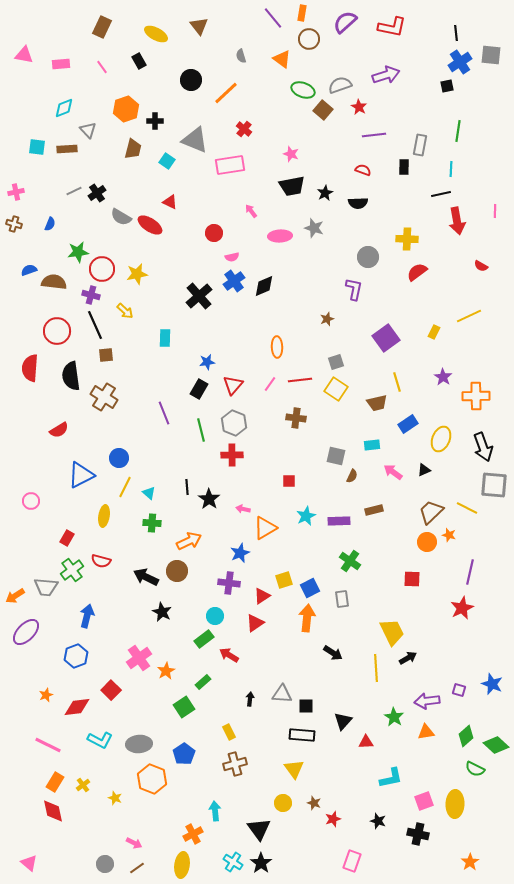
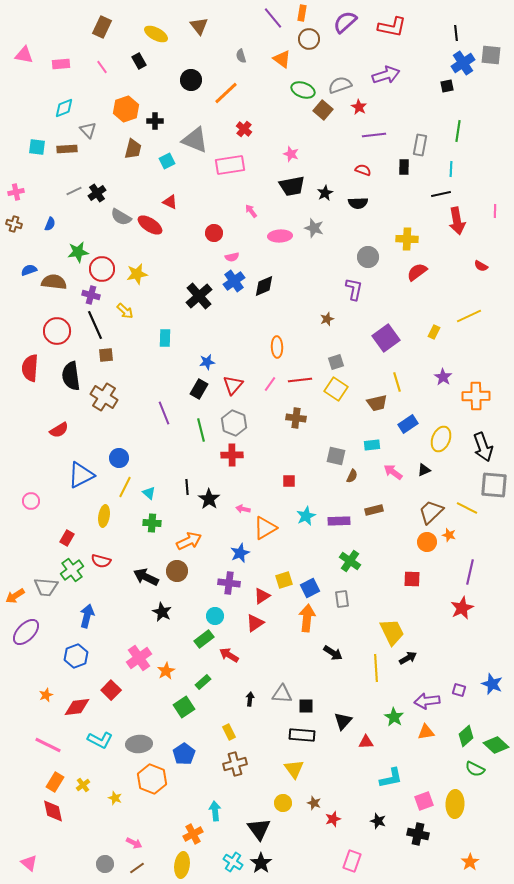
blue cross at (460, 62): moved 3 px right, 1 px down
cyan square at (167, 161): rotated 28 degrees clockwise
